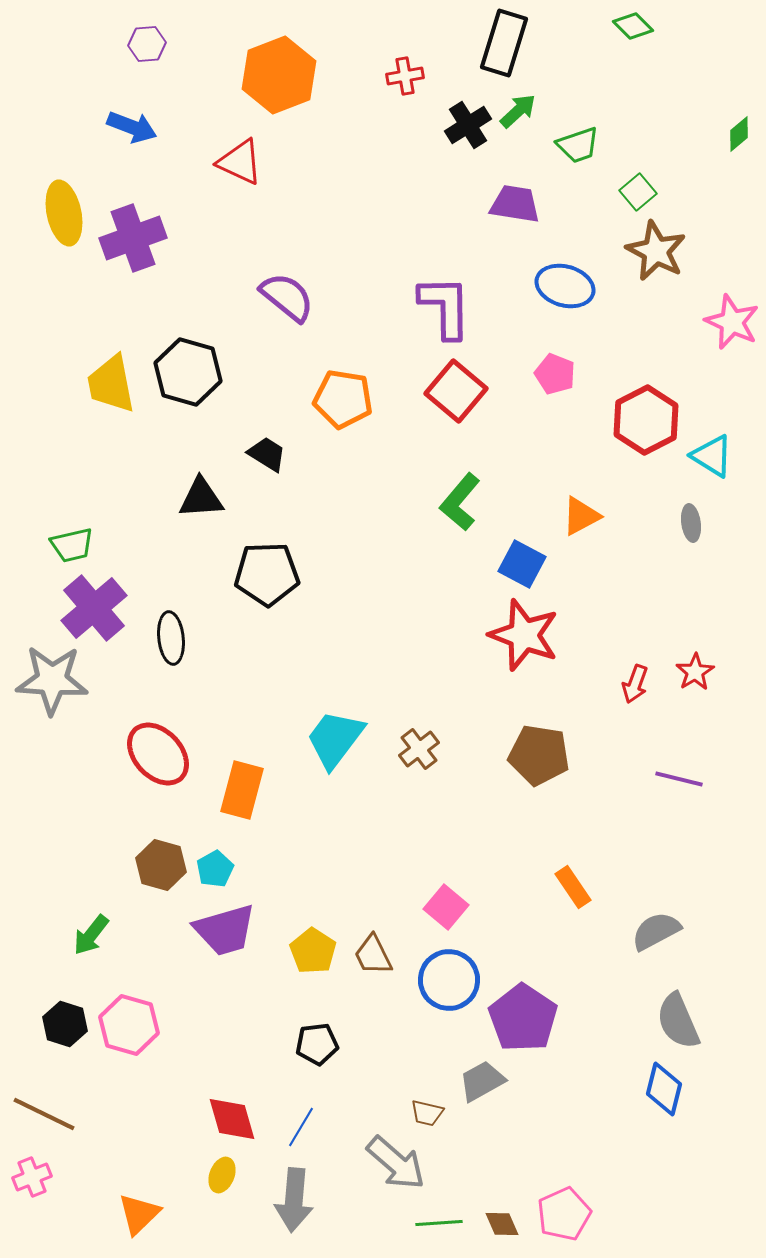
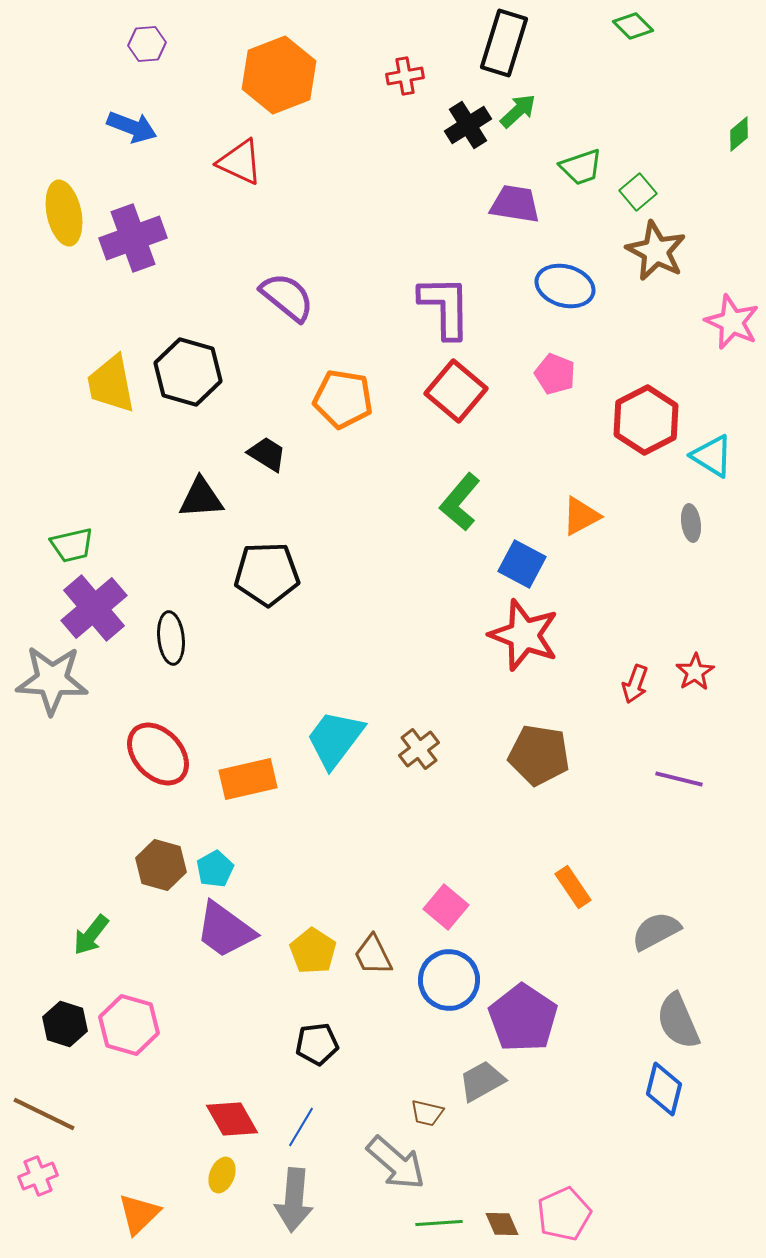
green trapezoid at (578, 145): moved 3 px right, 22 px down
orange rectangle at (242, 790): moved 6 px right, 11 px up; rotated 62 degrees clockwise
purple trapezoid at (225, 930): rotated 52 degrees clockwise
red diamond at (232, 1119): rotated 14 degrees counterclockwise
pink cross at (32, 1177): moved 6 px right, 1 px up
